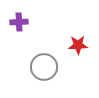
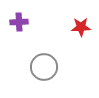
red star: moved 3 px right, 18 px up
